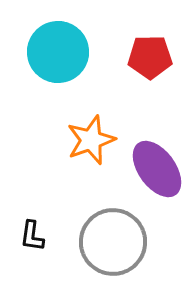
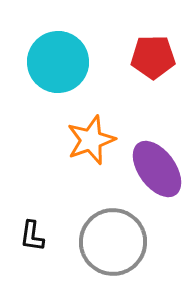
cyan circle: moved 10 px down
red pentagon: moved 3 px right
